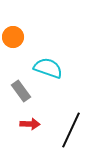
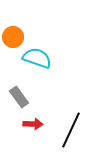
cyan semicircle: moved 11 px left, 10 px up
gray rectangle: moved 2 px left, 6 px down
red arrow: moved 3 px right
